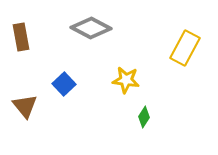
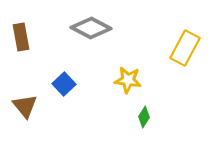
yellow star: moved 2 px right
